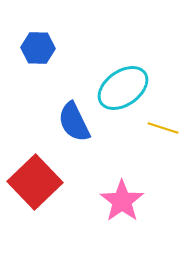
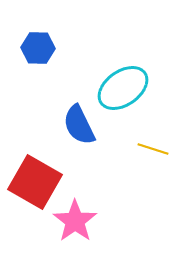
blue semicircle: moved 5 px right, 3 px down
yellow line: moved 10 px left, 21 px down
red square: rotated 16 degrees counterclockwise
pink star: moved 47 px left, 20 px down
